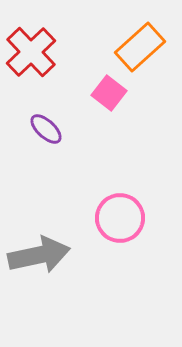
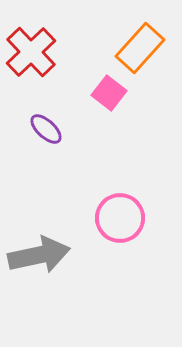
orange rectangle: moved 1 px down; rotated 6 degrees counterclockwise
